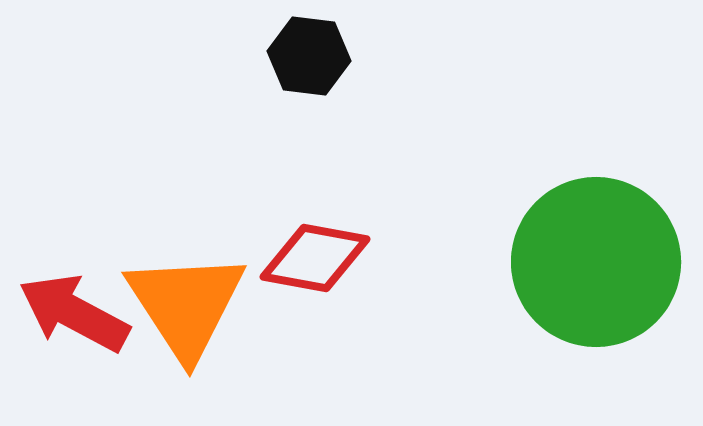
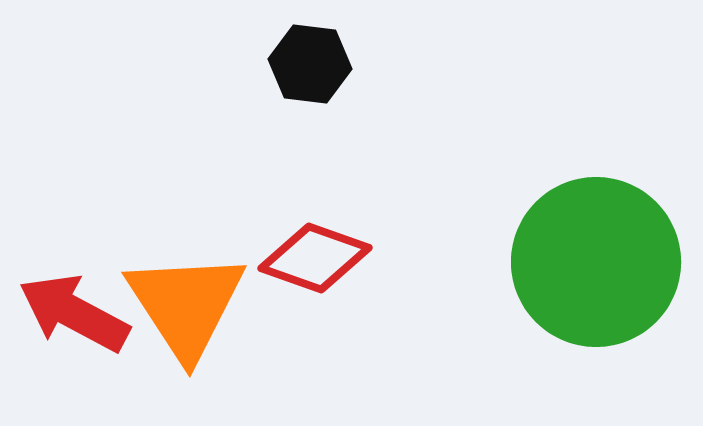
black hexagon: moved 1 px right, 8 px down
red diamond: rotated 9 degrees clockwise
